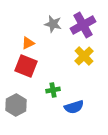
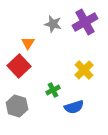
purple cross: moved 2 px right, 3 px up
orange triangle: rotated 32 degrees counterclockwise
yellow cross: moved 14 px down
red square: moved 7 px left; rotated 25 degrees clockwise
green cross: rotated 16 degrees counterclockwise
gray hexagon: moved 1 px right, 1 px down; rotated 15 degrees counterclockwise
